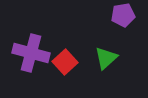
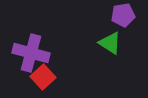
green triangle: moved 4 px right, 15 px up; rotated 45 degrees counterclockwise
red square: moved 22 px left, 15 px down
